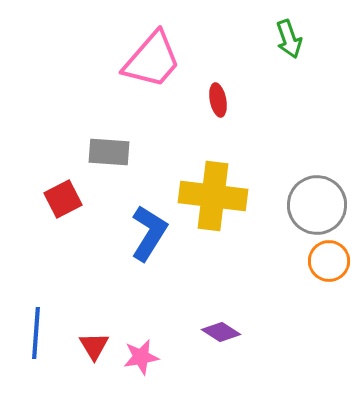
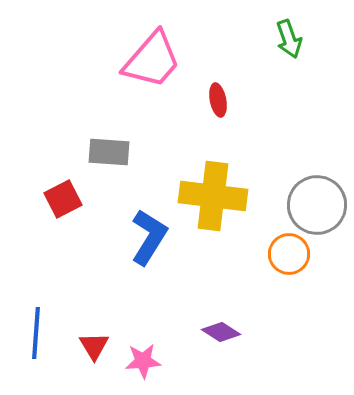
blue L-shape: moved 4 px down
orange circle: moved 40 px left, 7 px up
pink star: moved 2 px right, 4 px down; rotated 6 degrees clockwise
